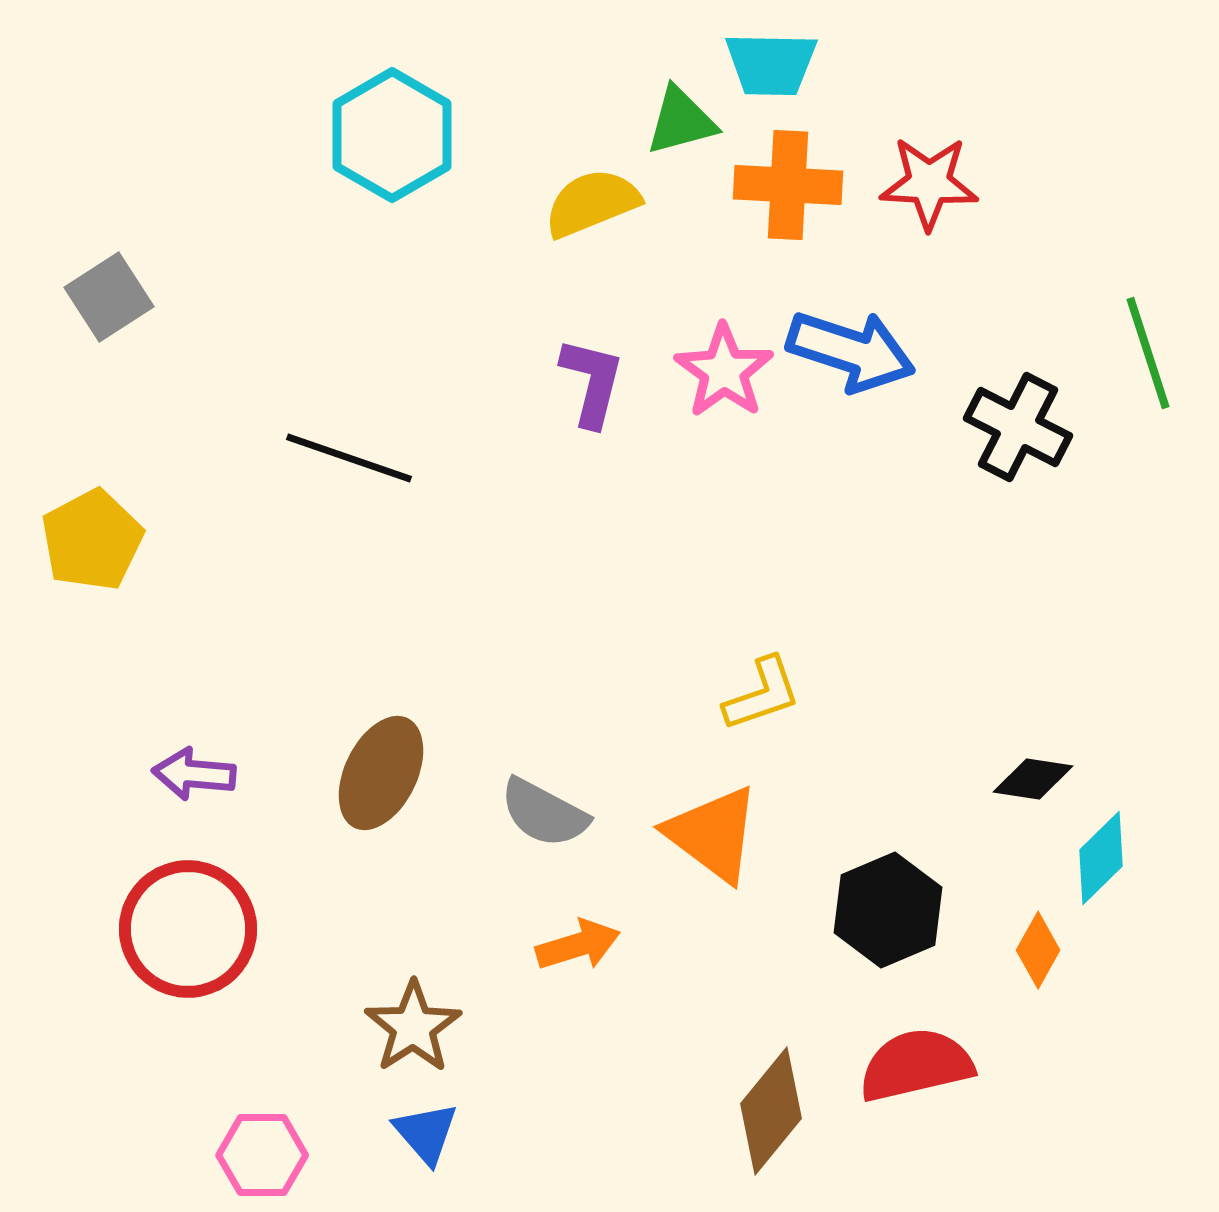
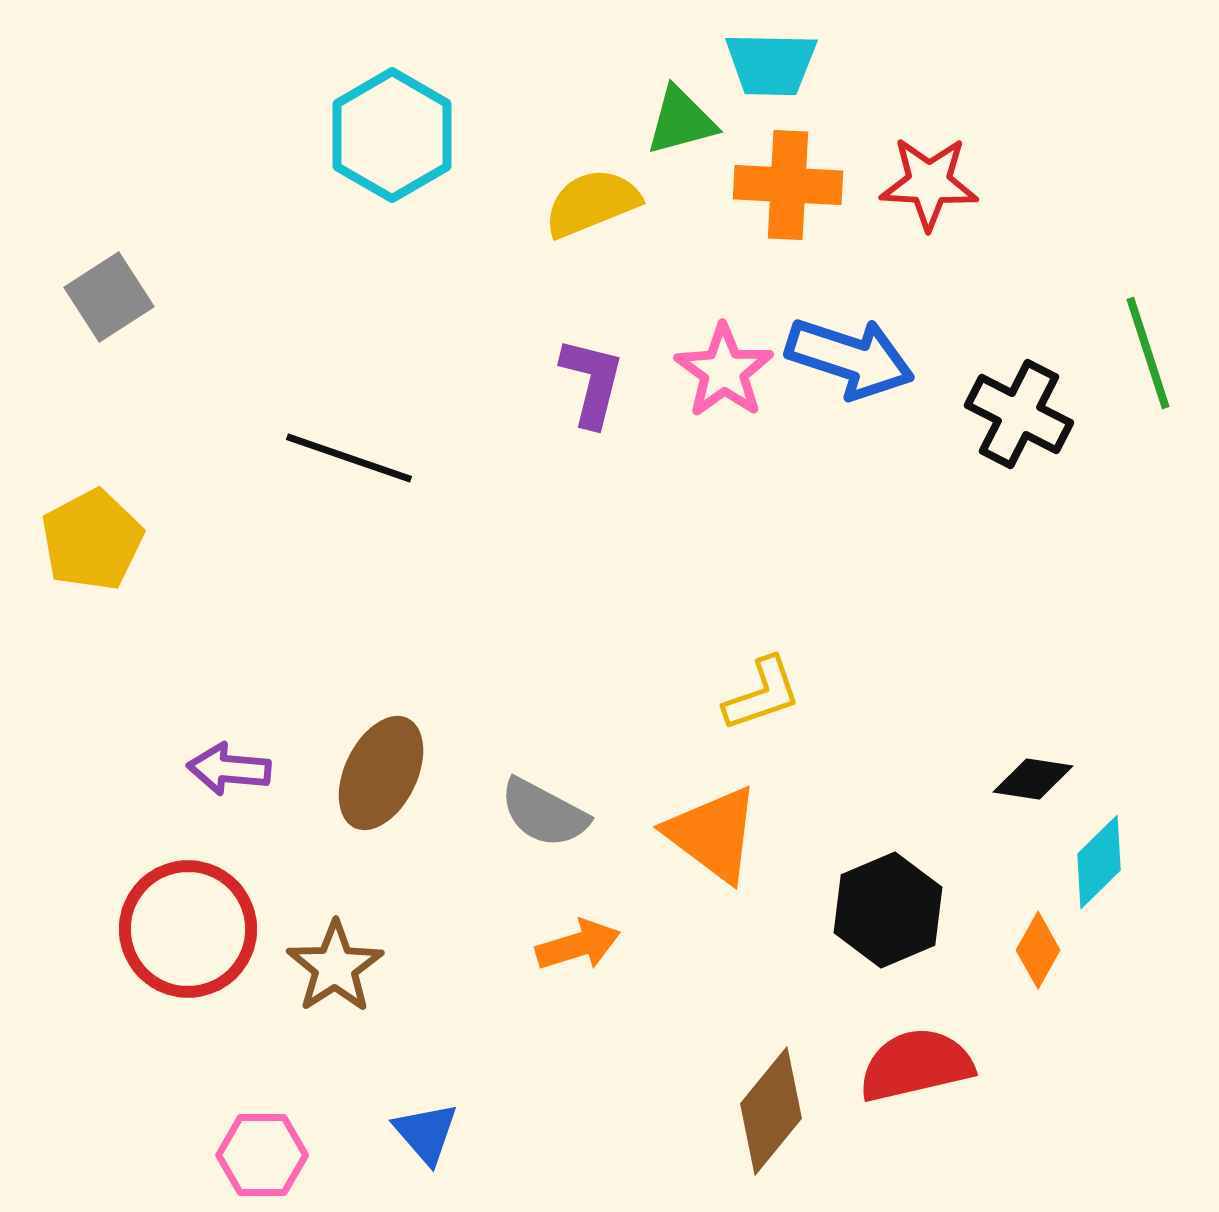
blue arrow: moved 1 px left, 7 px down
black cross: moved 1 px right, 13 px up
purple arrow: moved 35 px right, 5 px up
cyan diamond: moved 2 px left, 4 px down
brown star: moved 78 px left, 60 px up
